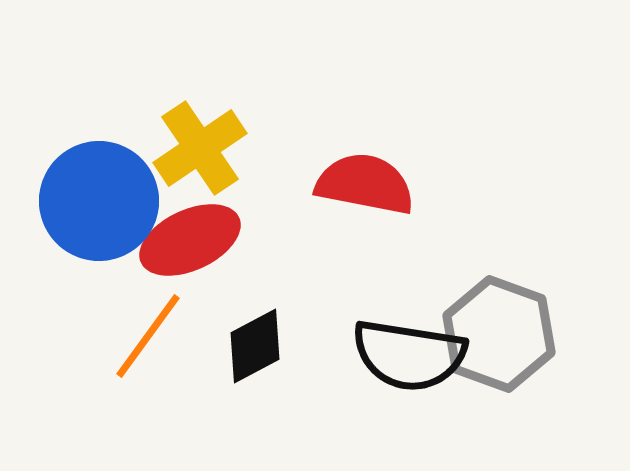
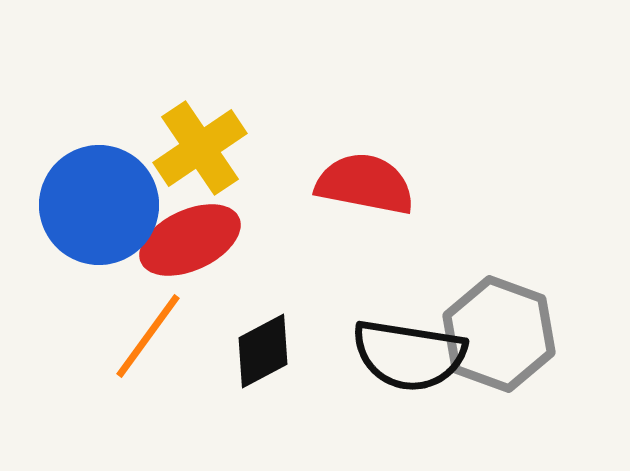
blue circle: moved 4 px down
black diamond: moved 8 px right, 5 px down
